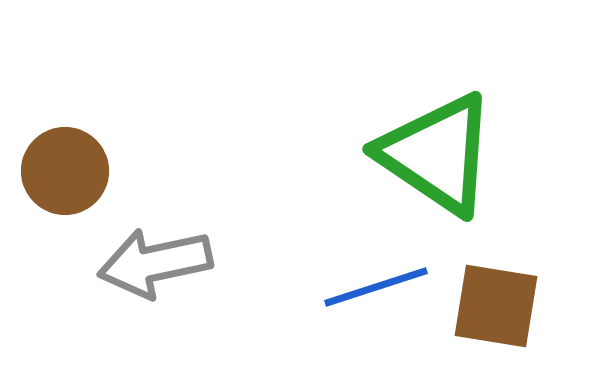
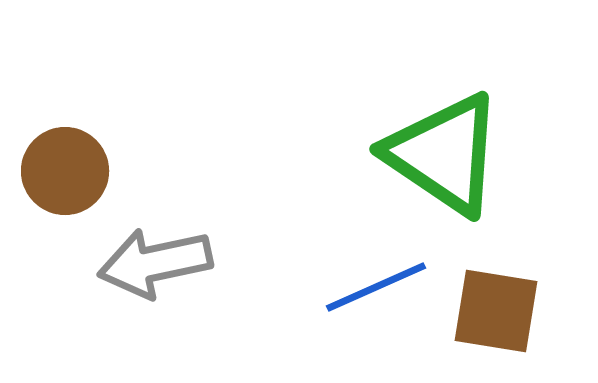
green triangle: moved 7 px right
blue line: rotated 6 degrees counterclockwise
brown square: moved 5 px down
